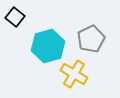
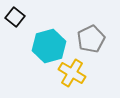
cyan hexagon: moved 1 px right
yellow cross: moved 2 px left, 1 px up
